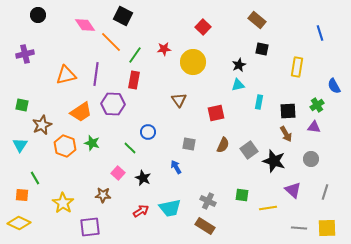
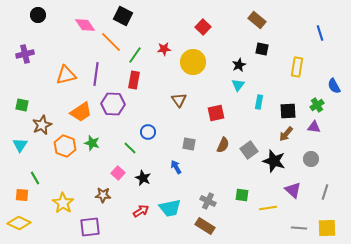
cyan triangle at (238, 85): rotated 40 degrees counterclockwise
brown arrow at (286, 134): rotated 70 degrees clockwise
